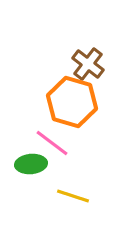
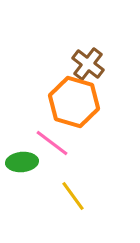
orange hexagon: moved 2 px right
green ellipse: moved 9 px left, 2 px up
yellow line: rotated 36 degrees clockwise
